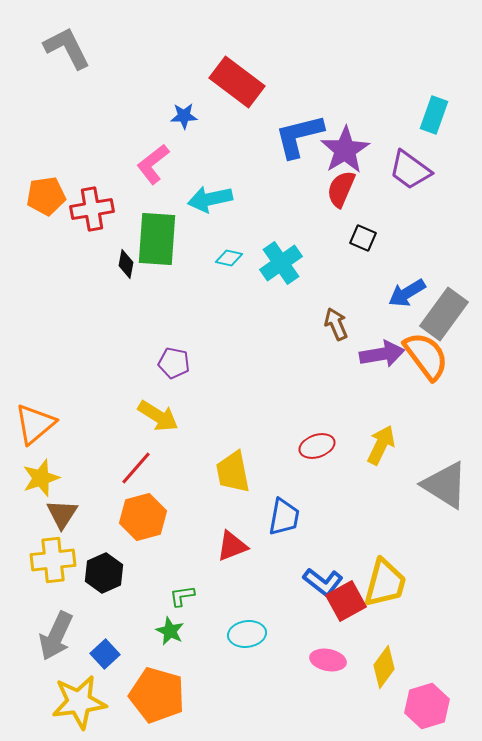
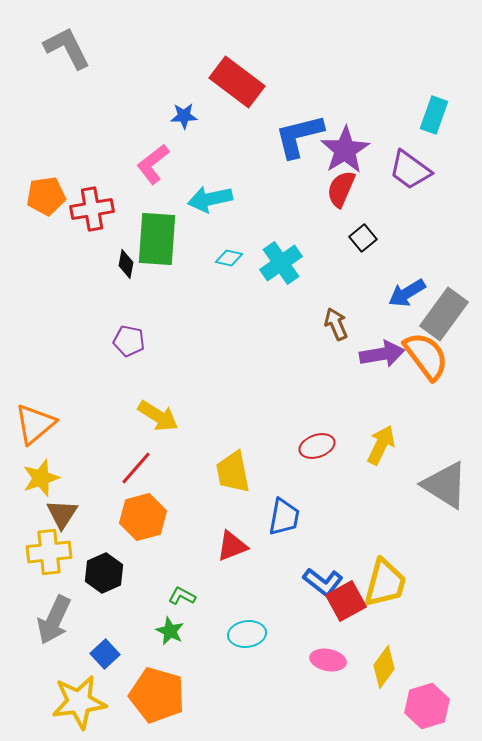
black square at (363, 238): rotated 28 degrees clockwise
purple pentagon at (174, 363): moved 45 px left, 22 px up
yellow cross at (53, 560): moved 4 px left, 8 px up
green L-shape at (182, 596): rotated 36 degrees clockwise
gray arrow at (56, 636): moved 2 px left, 16 px up
